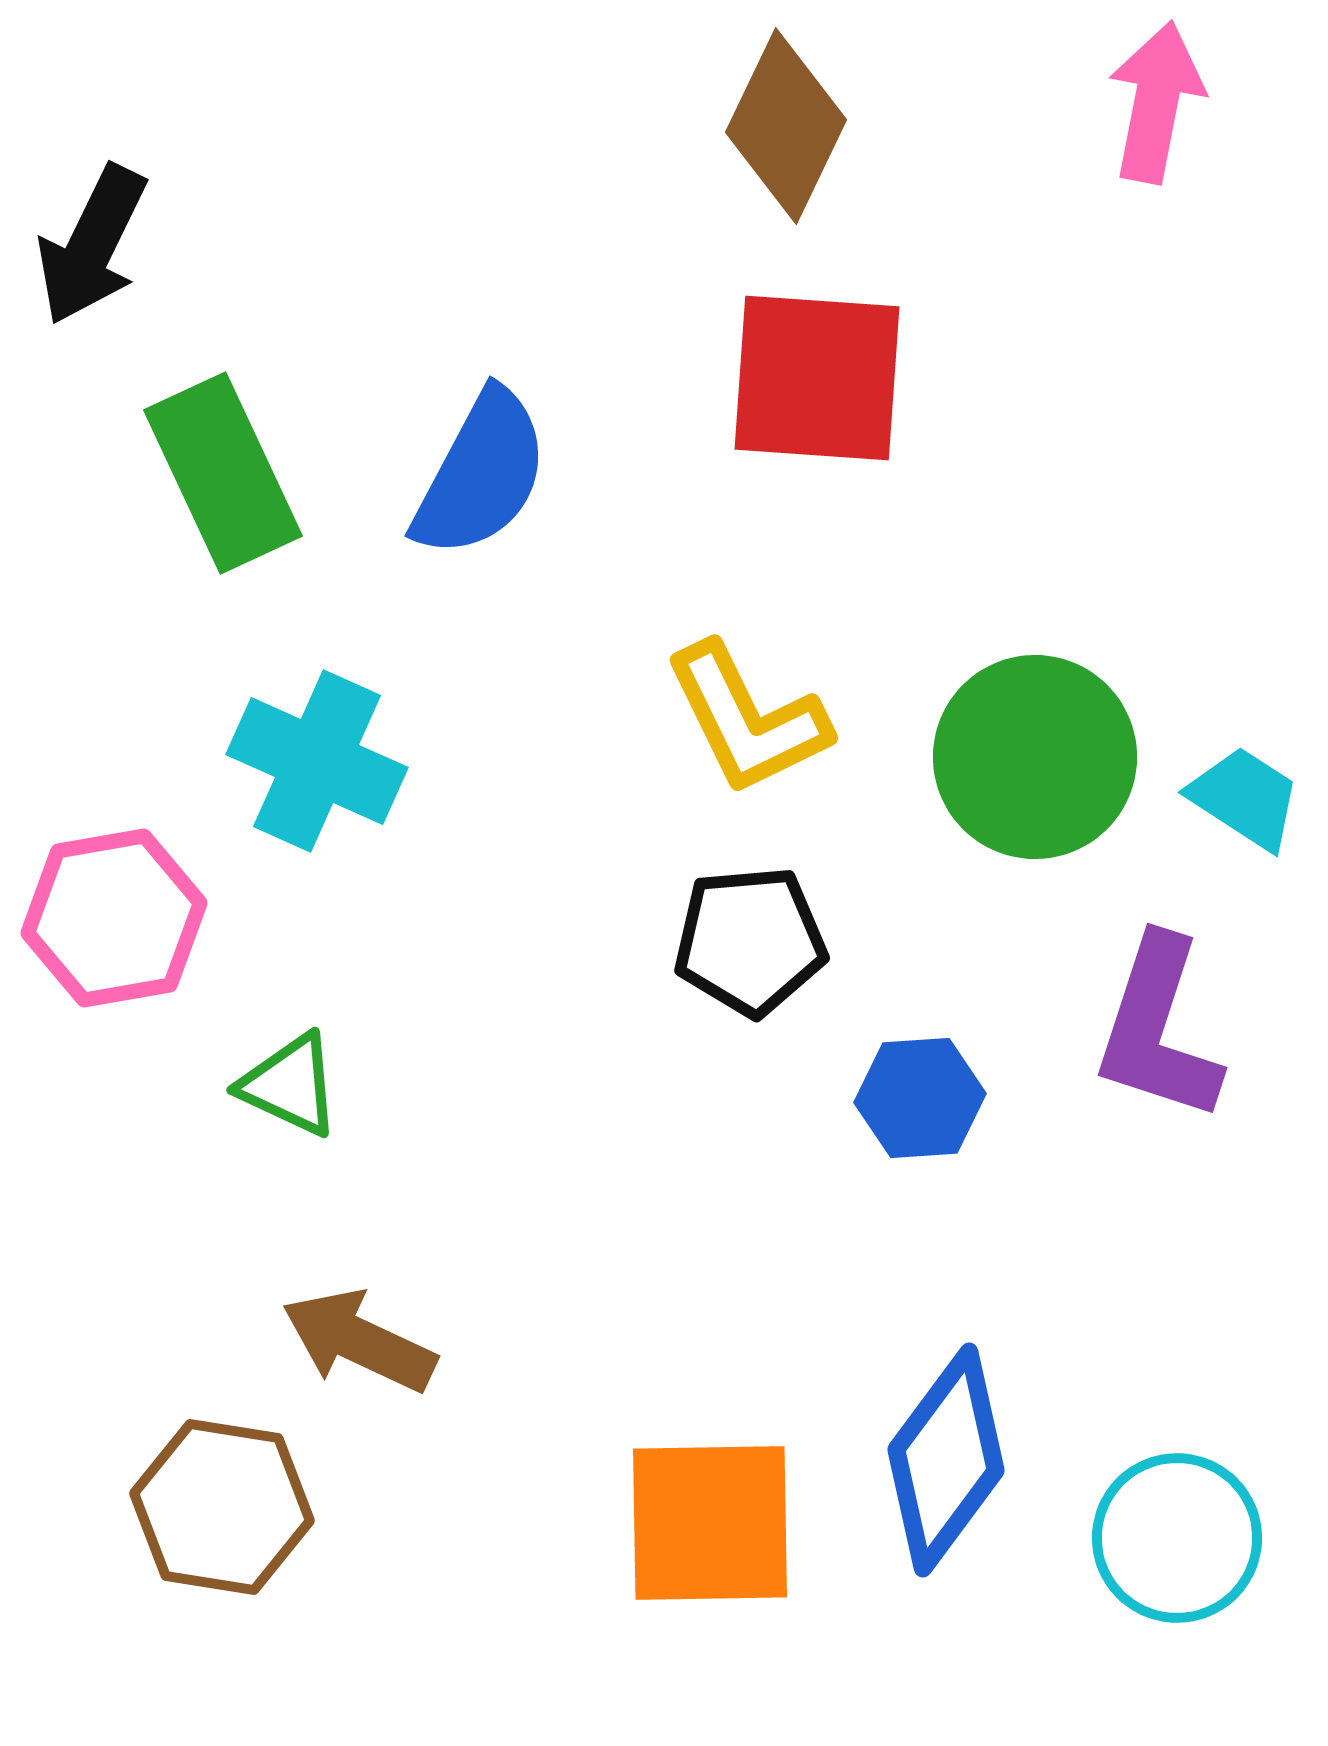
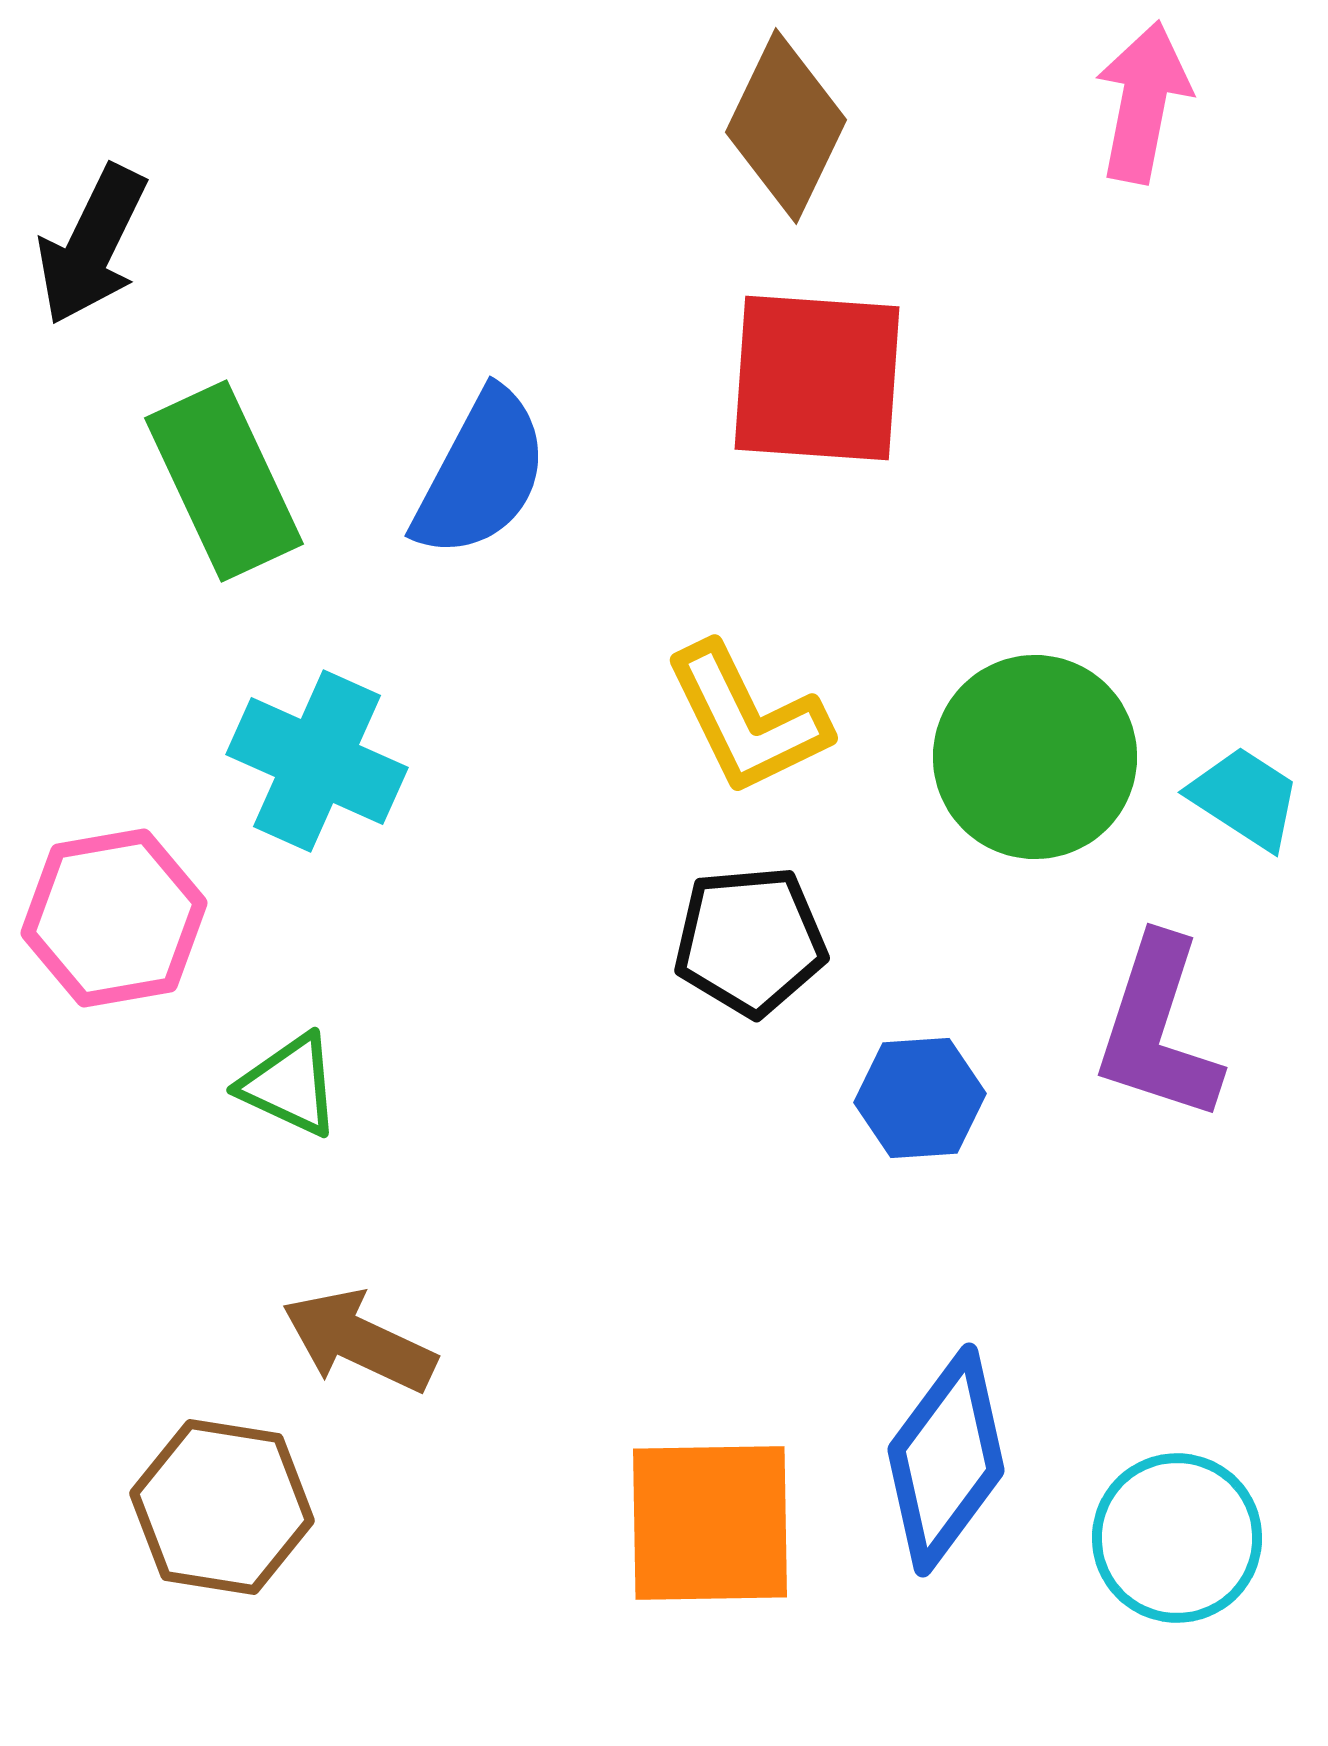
pink arrow: moved 13 px left
green rectangle: moved 1 px right, 8 px down
